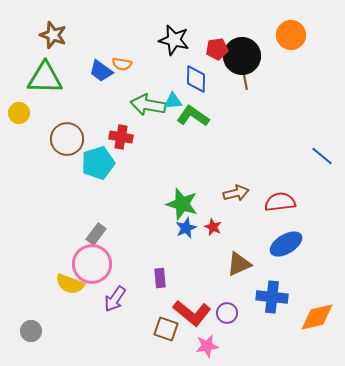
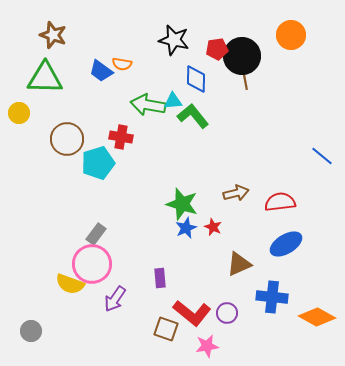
green L-shape: rotated 16 degrees clockwise
orange diamond: rotated 42 degrees clockwise
